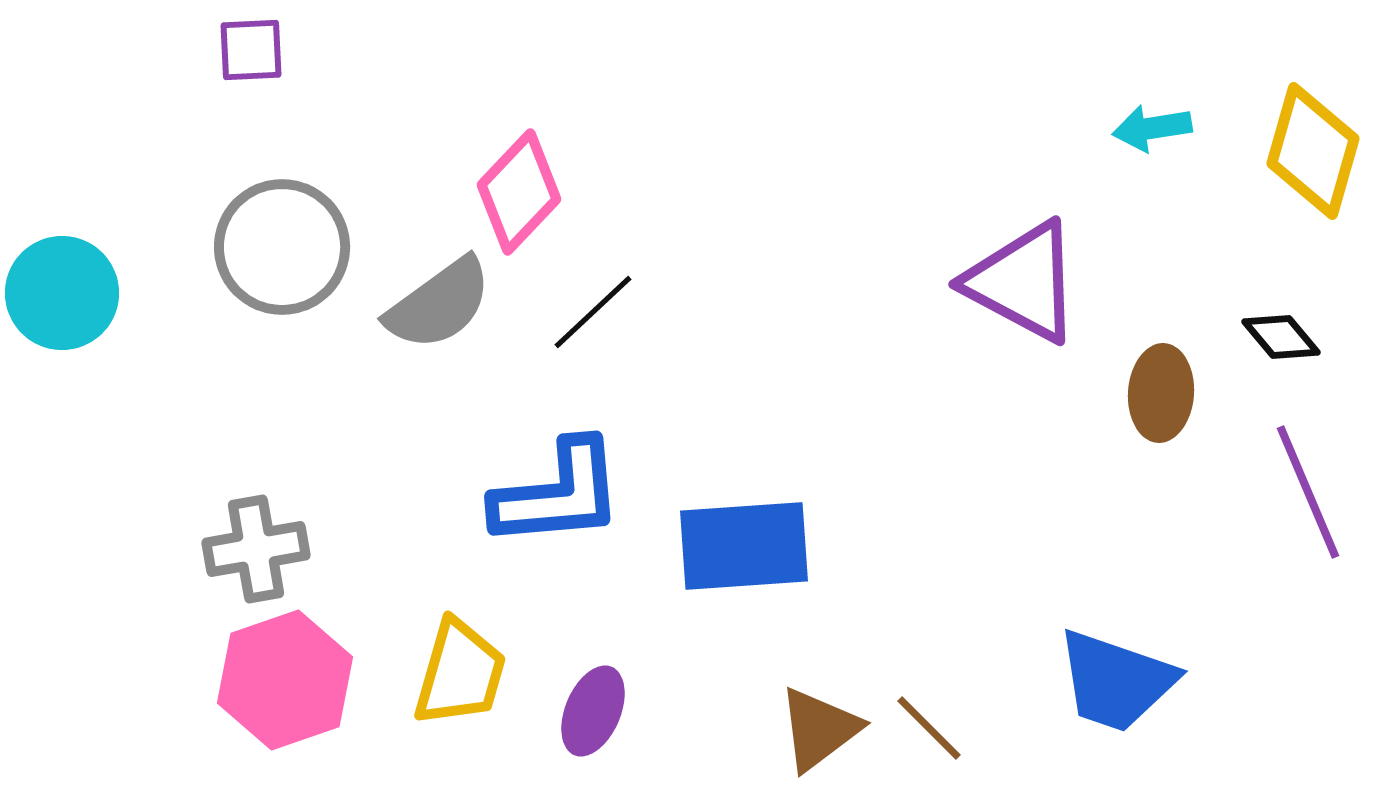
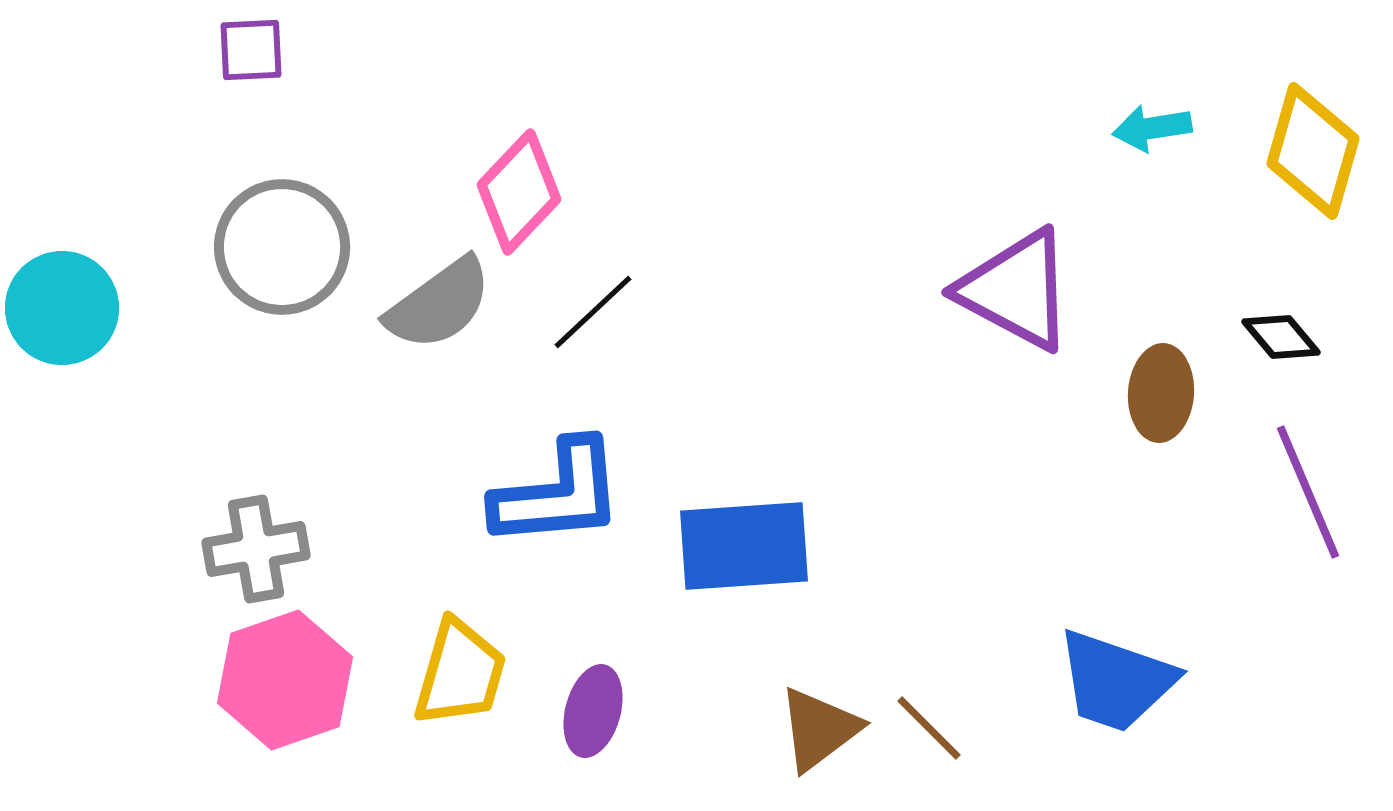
purple triangle: moved 7 px left, 8 px down
cyan circle: moved 15 px down
purple ellipse: rotated 8 degrees counterclockwise
